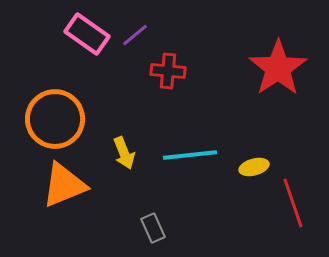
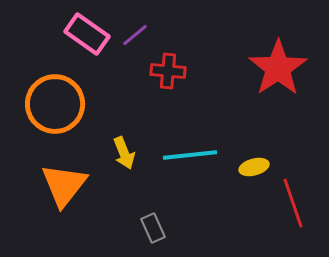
orange circle: moved 15 px up
orange triangle: rotated 30 degrees counterclockwise
